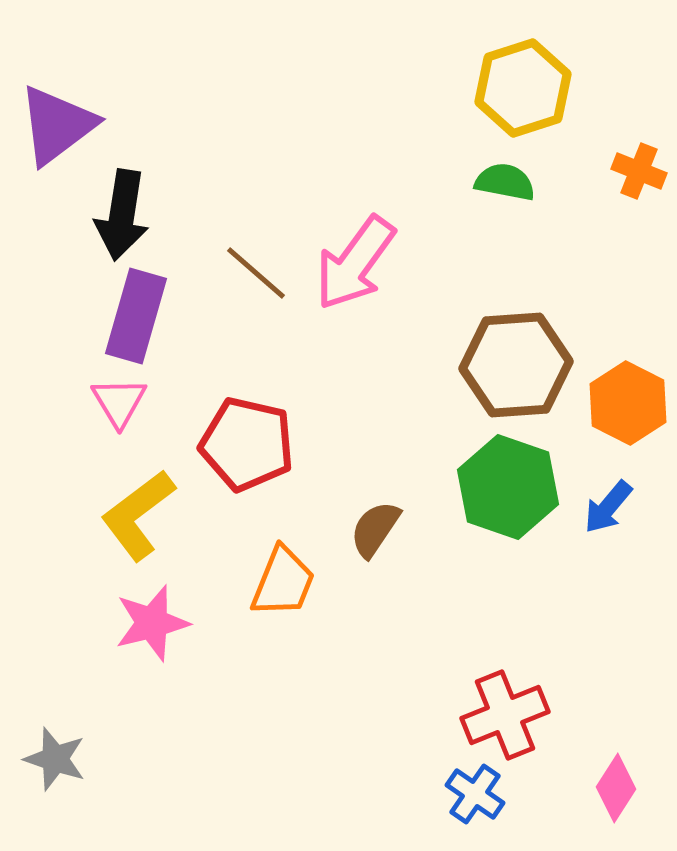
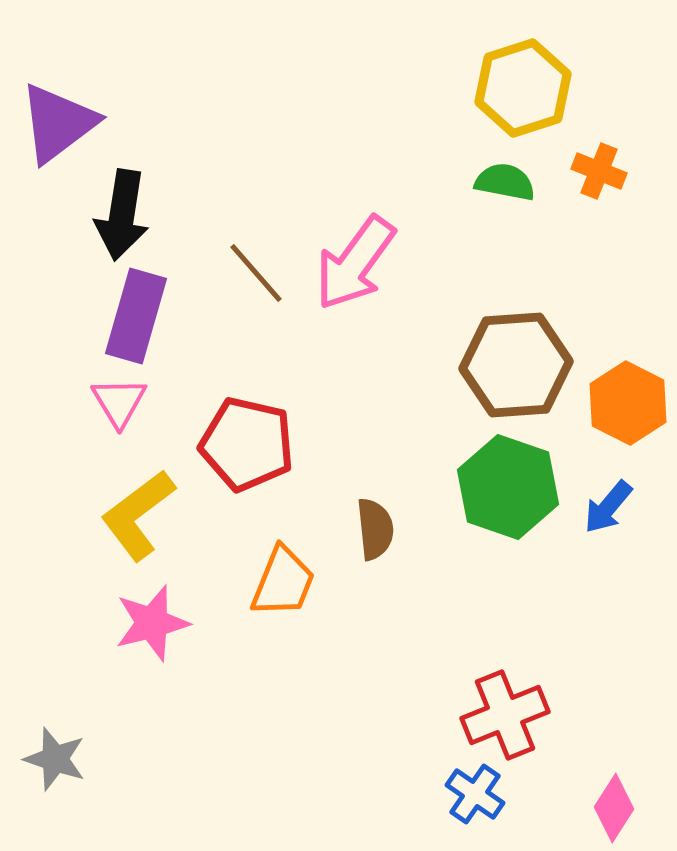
purple triangle: moved 1 px right, 2 px up
orange cross: moved 40 px left
brown line: rotated 8 degrees clockwise
brown semicircle: rotated 140 degrees clockwise
pink diamond: moved 2 px left, 20 px down
